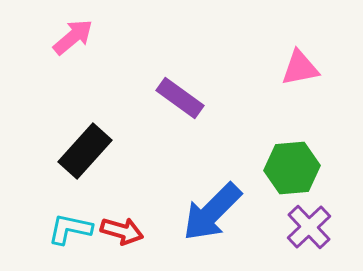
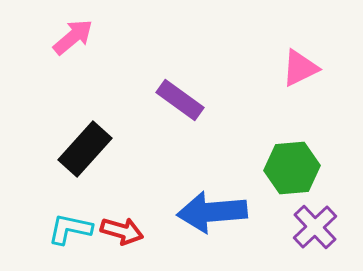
pink triangle: rotated 15 degrees counterclockwise
purple rectangle: moved 2 px down
black rectangle: moved 2 px up
blue arrow: rotated 40 degrees clockwise
purple cross: moved 6 px right
